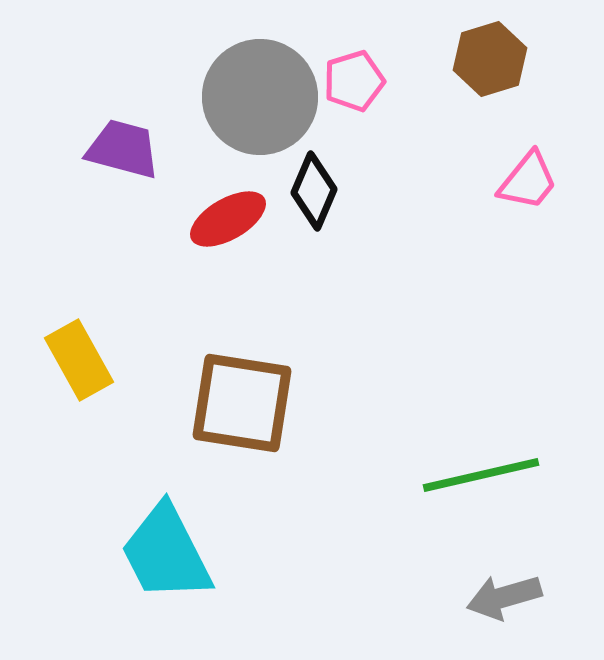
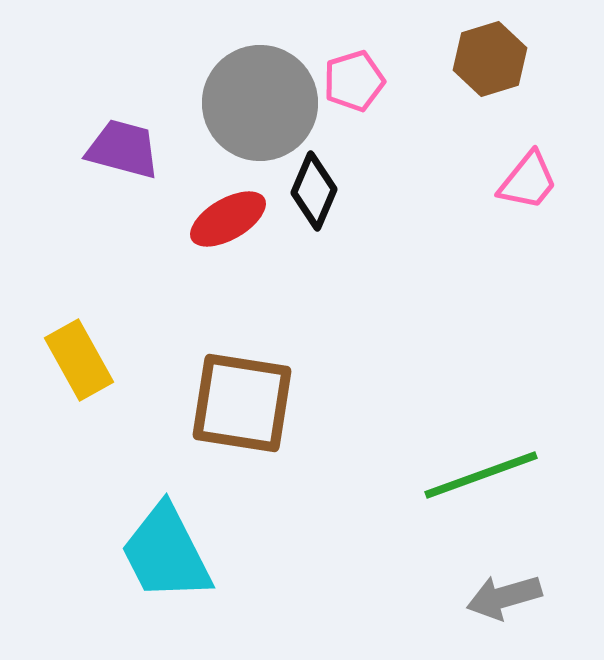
gray circle: moved 6 px down
green line: rotated 7 degrees counterclockwise
